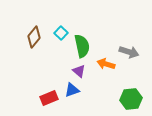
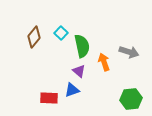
orange arrow: moved 2 px left, 2 px up; rotated 54 degrees clockwise
red rectangle: rotated 24 degrees clockwise
